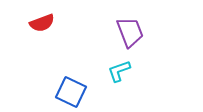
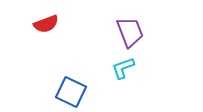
red semicircle: moved 4 px right, 1 px down
cyan L-shape: moved 4 px right, 3 px up
